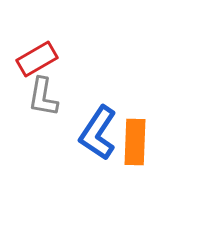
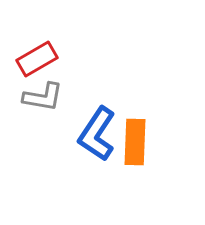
gray L-shape: rotated 90 degrees counterclockwise
blue L-shape: moved 1 px left, 1 px down
